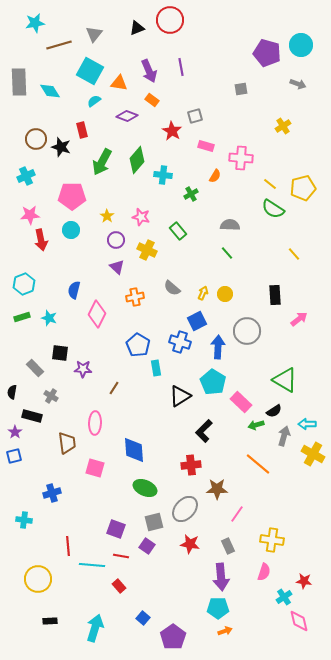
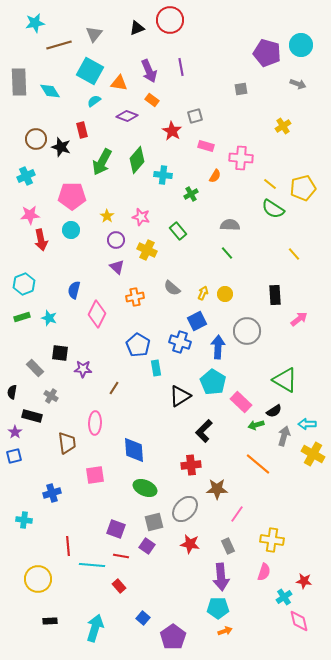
pink square at (95, 468): moved 7 px down; rotated 24 degrees counterclockwise
